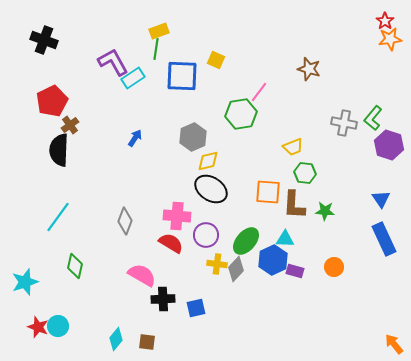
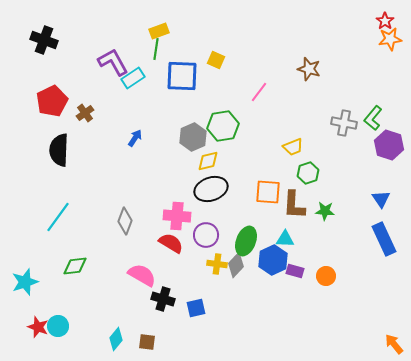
green hexagon at (241, 114): moved 18 px left, 12 px down
brown cross at (70, 125): moved 15 px right, 12 px up
green hexagon at (305, 173): moved 3 px right; rotated 25 degrees counterclockwise
black ellipse at (211, 189): rotated 52 degrees counterclockwise
green ellipse at (246, 241): rotated 20 degrees counterclockwise
green diamond at (75, 266): rotated 70 degrees clockwise
orange circle at (334, 267): moved 8 px left, 9 px down
gray diamond at (236, 269): moved 4 px up
black cross at (163, 299): rotated 20 degrees clockwise
